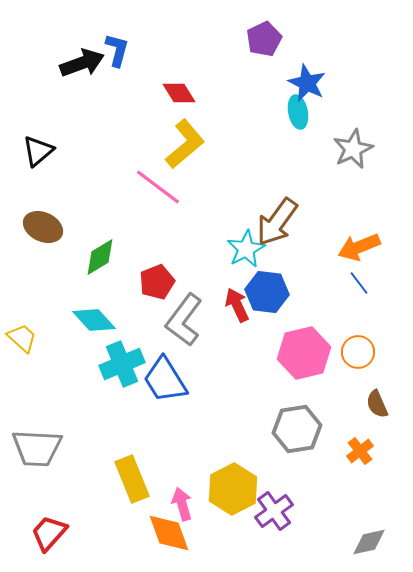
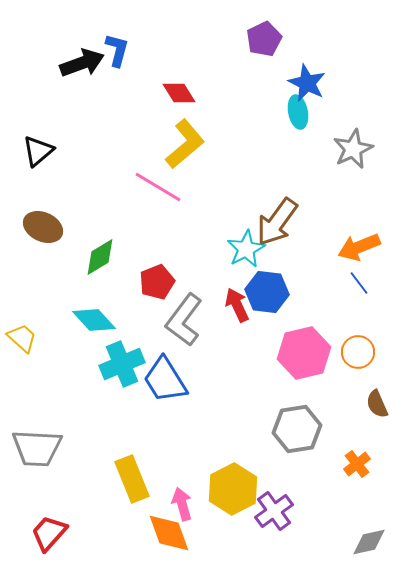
pink line: rotated 6 degrees counterclockwise
orange cross: moved 3 px left, 13 px down
